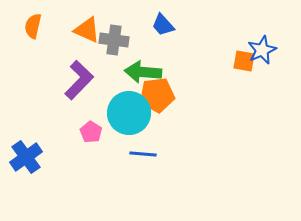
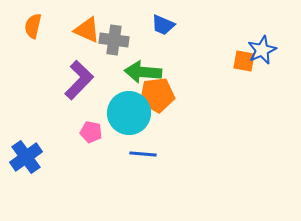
blue trapezoid: rotated 25 degrees counterclockwise
pink pentagon: rotated 20 degrees counterclockwise
